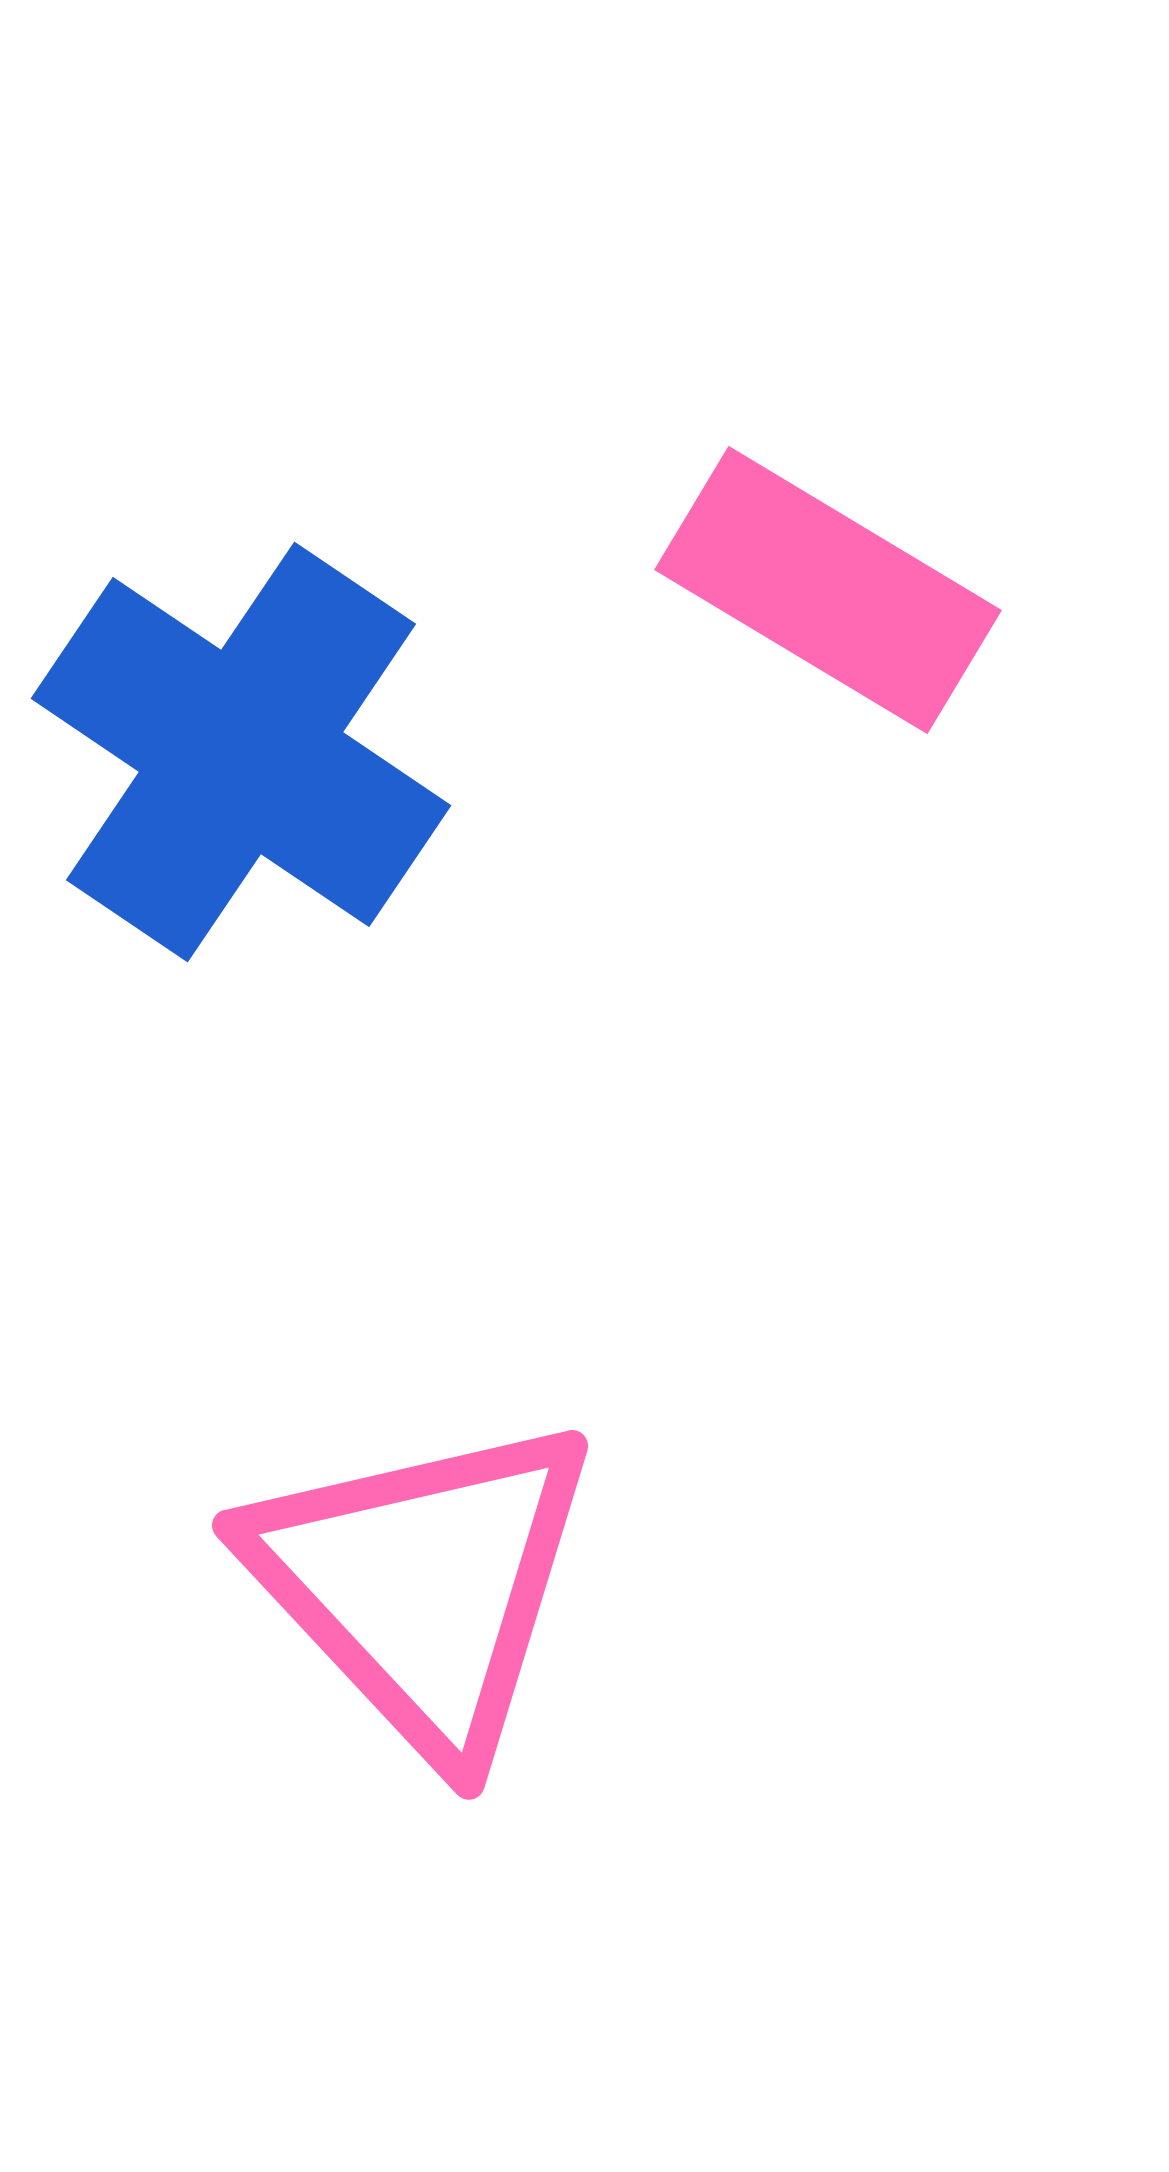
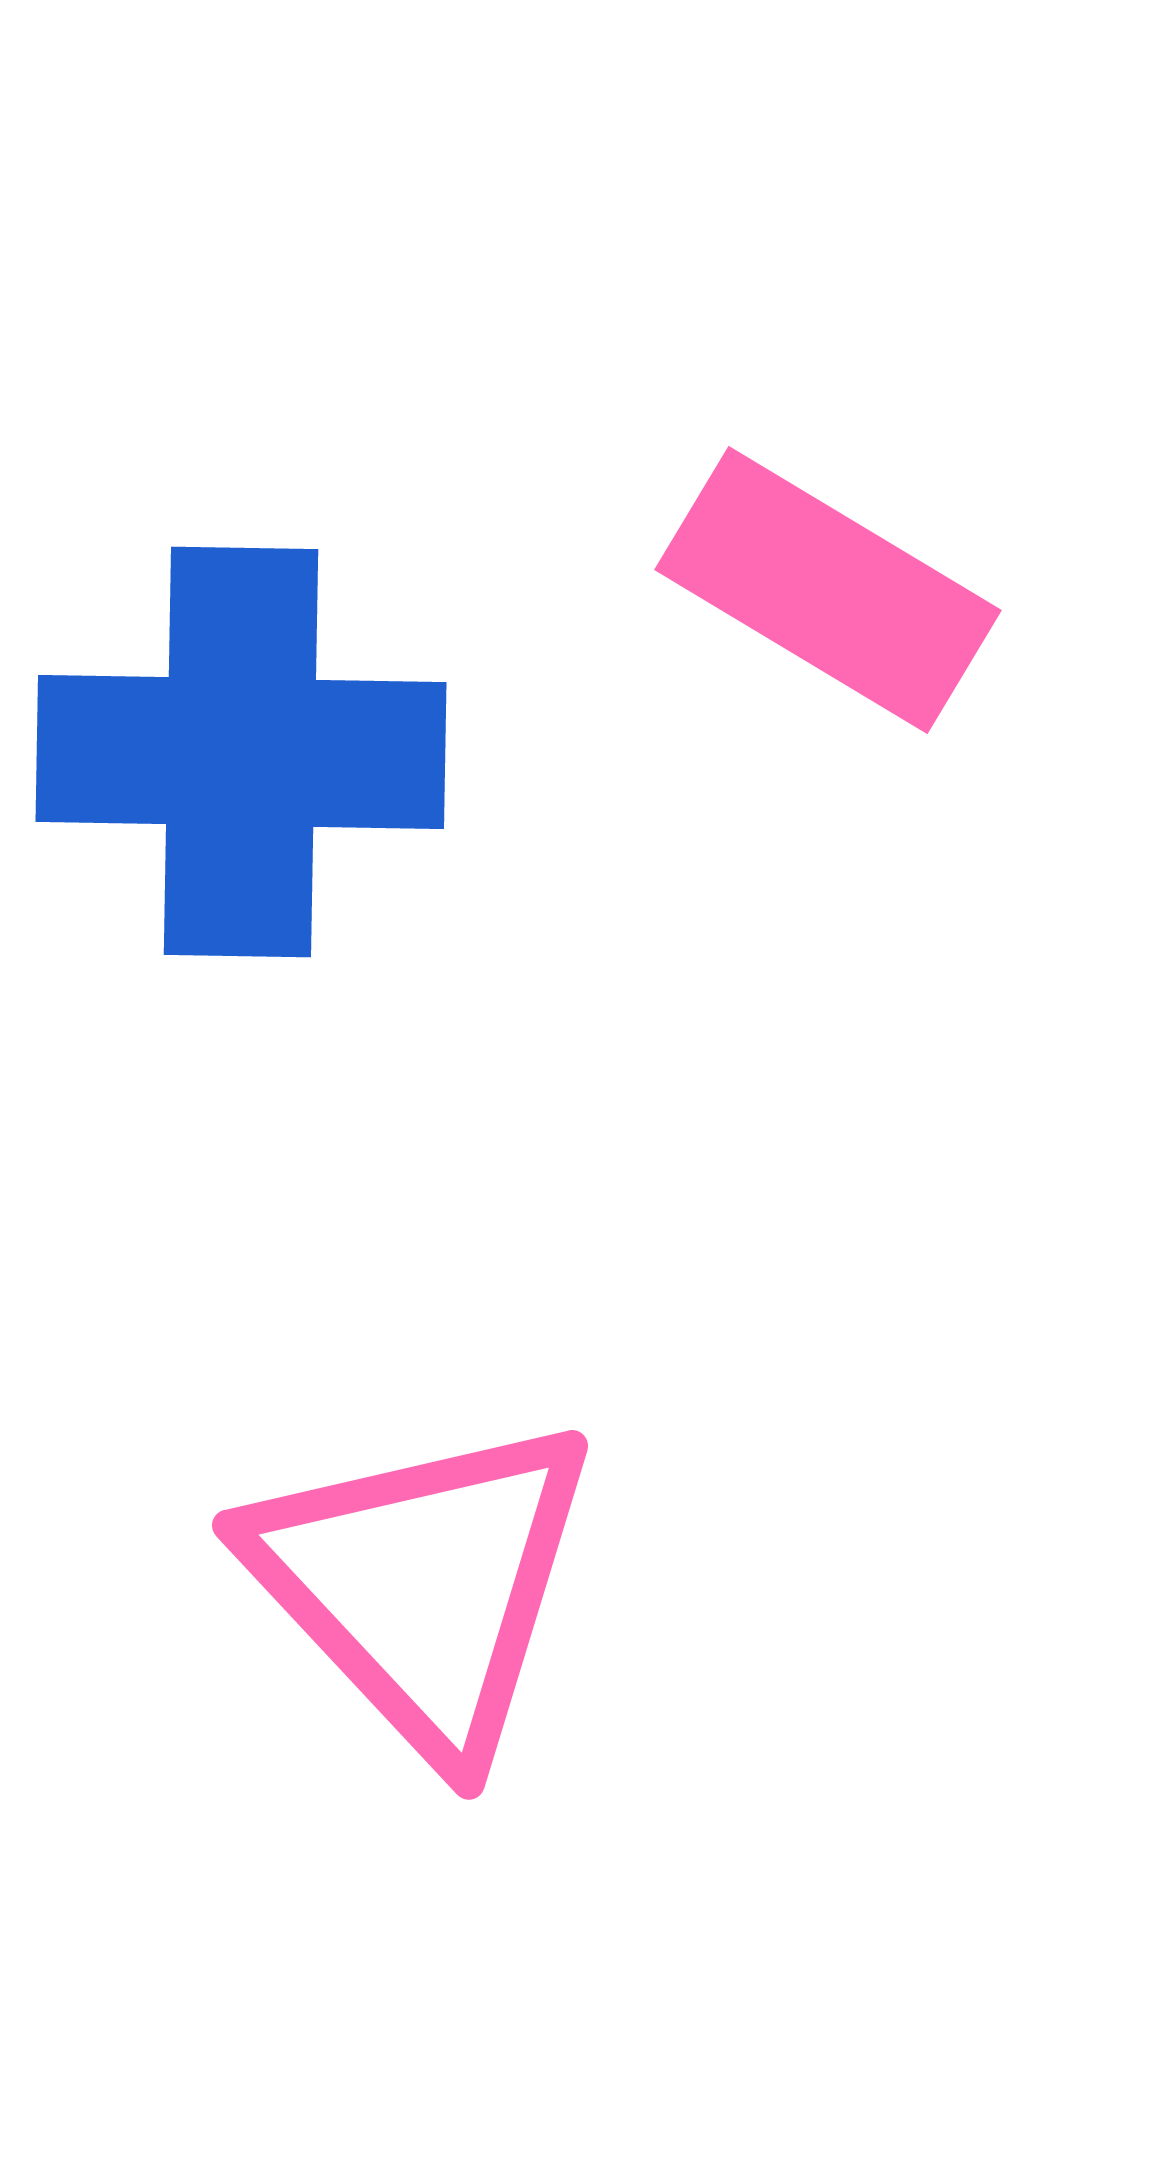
blue cross: rotated 33 degrees counterclockwise
